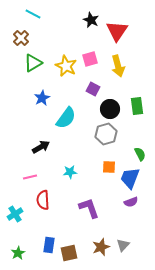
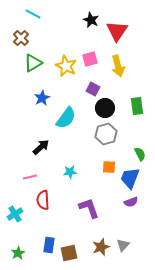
black circle: moved 5 px left, 1 px up
black arrow: rotated 12 degrees counterclockwise
